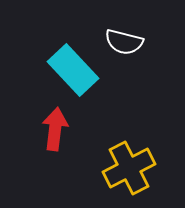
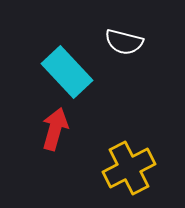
cyan rectangle: moved 6 px left, 2 px down
red arrow: rotated 9 degrees clockwise
